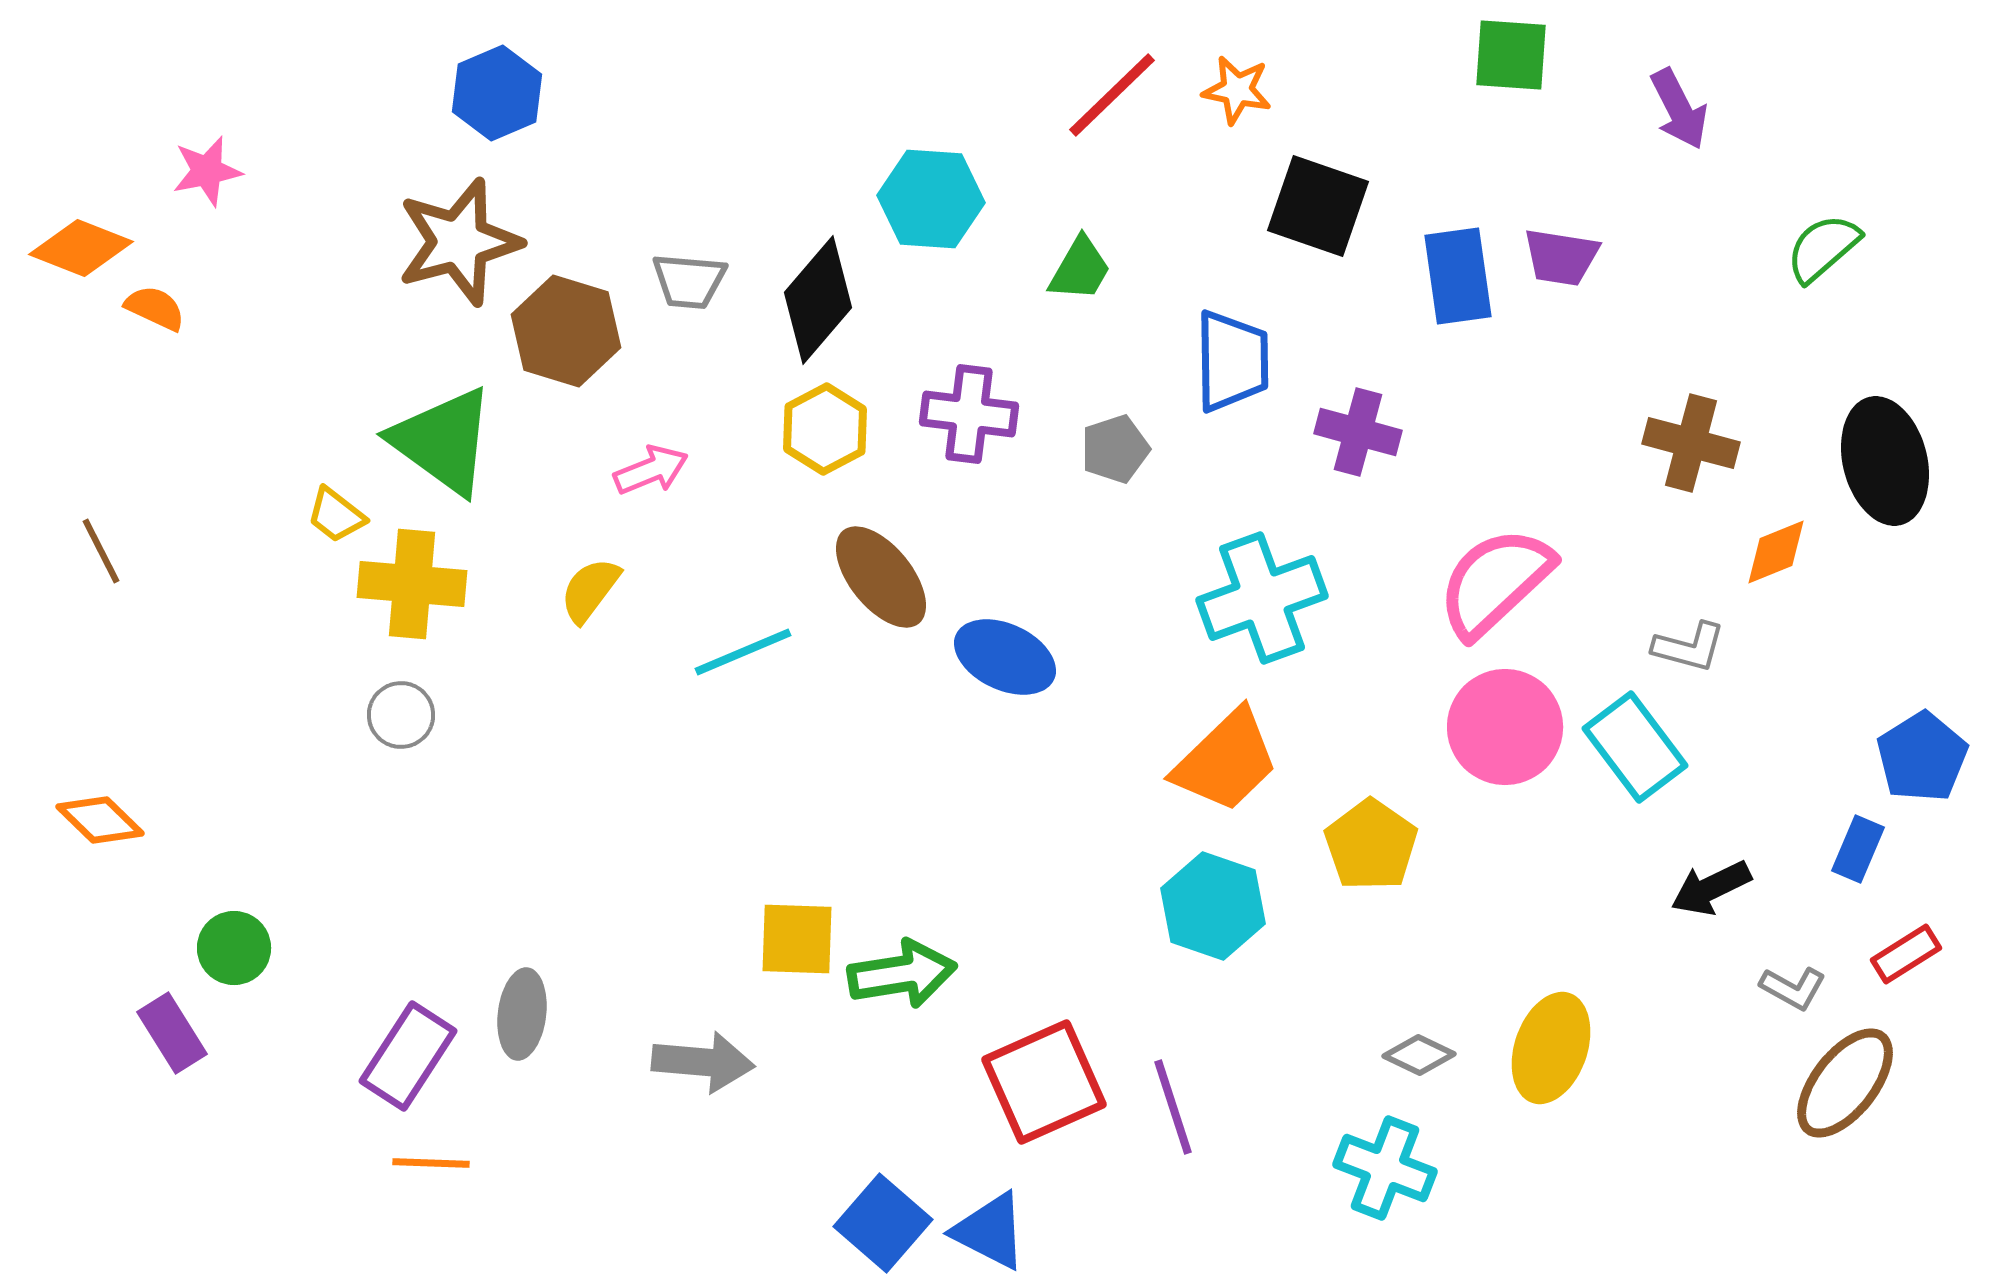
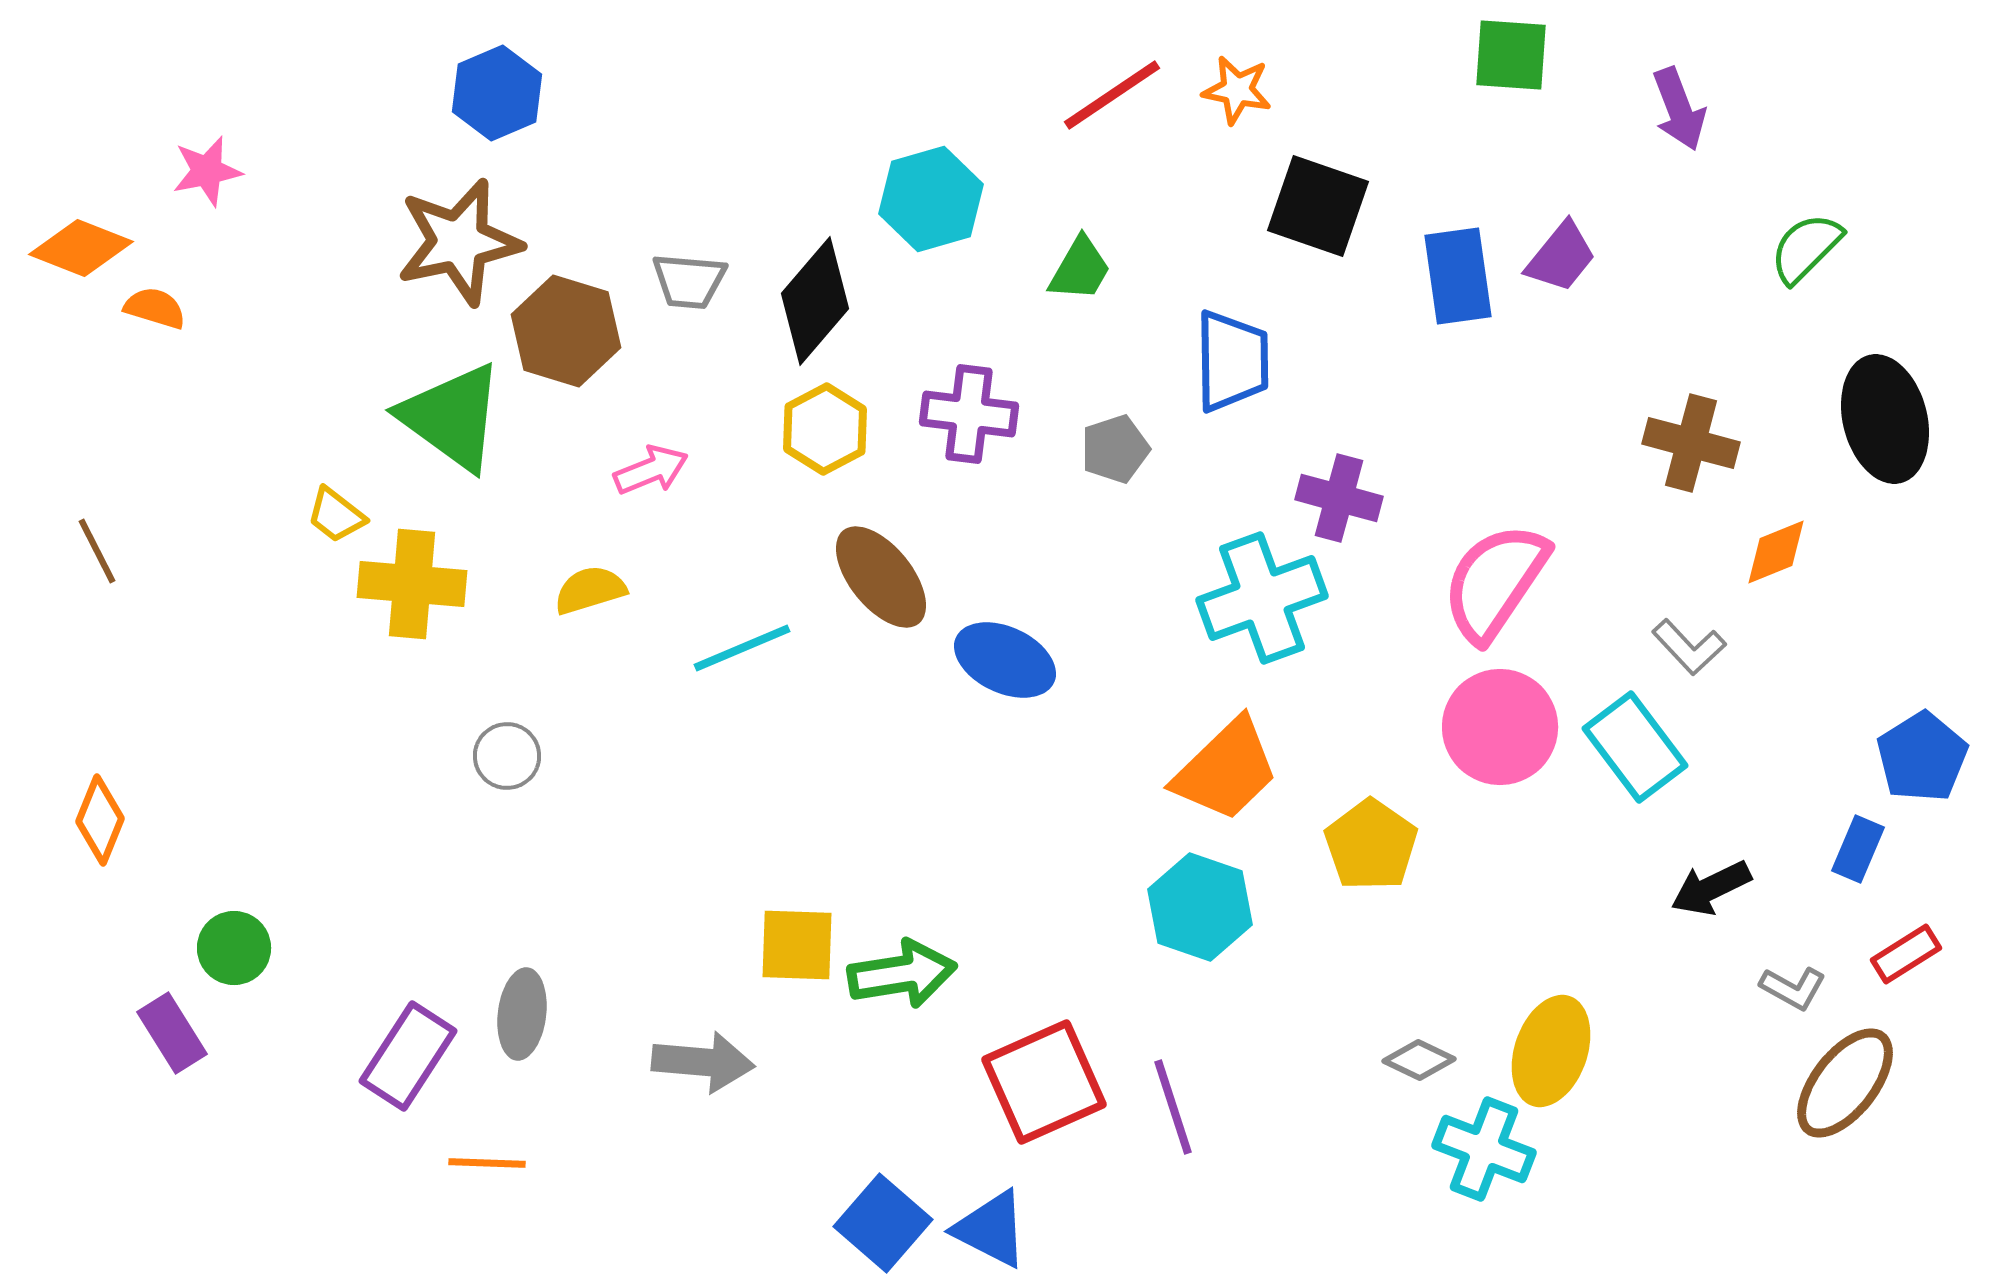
red line at (1112, 95): rotated 10 degrees clockwise
purple arrow at (1679, 109): rotated 6 degrees clockwise
cyan hexagon at (931, 199): rotated 20 degrees counterclockwise
brown star at (459, 242): rotated 3 degrees clockwise
green semicircle at (1823, 248): moved 17 px left; rotated 4 degrees counterclockwise
purple trapezoid at (1561, 257): rotated 60 degrees counterclockwise
black diamond at (818, 300): moved 3 px left, 1 px down
orange semicircle at (155, 308): rotated 8 degrees counterclockwise
purple cross at (1358, 432): moved 19 px left, 66 px down
green triangle at (443, 441): moved 9 px right, 24 px up
black ellipse at (1885, 461): moved 42 px up
brown line at (101, 551): moved 4 px left
pink semicircle at (1495, 582): rotated 13 degrees counterclockwise
yellow semicircle at (590, 590): rotated 36 degrees clockwise
gray L-shape at (1689, 647): rotated 32 degrees clockwise
cyan line at (743, 652): moved 1 px left, 4 px up
blue ellipse at (1005, 657): moved 3 px down
gray circle at (401, 715): moved 106 px right, 41 px down
pink circle at (1505, 727): moved 5 px left
orange trapezoid at (1226, 761): moved 9 px down
orange diamond at (100, 820): rotated 68 degrees clockwise
cyan hexagon at (1213, 906): moved 13 px left, 1 px down
yellow square at (797, 939): moved 6 px down
yellow ellipse at (1551, 1048): moved 3 px down
gray diamond at (1419, 1055): moved 5 px down
orange line at (431, 1163): moved 56 px right
cyan cross at (1385, 1168): moved 99 px right, 19 px up
blue triangle at (990, 1231): moved 1 px right, 2 px up
